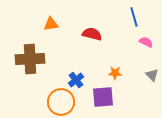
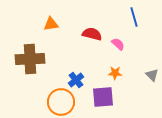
pink semicircle: moved 28 px left, 2 px down; rotated 16 degrees clockwise
